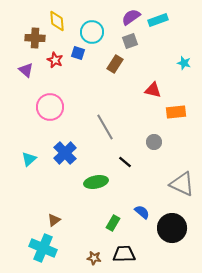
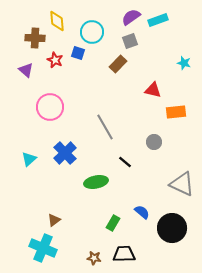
brown rectangle: moved 3 px right; rotated 12 degrees clockwise
